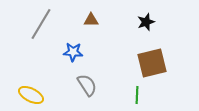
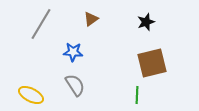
brown triangle: moved 1 px up; rotated 35 degrees counterclockwise
gray semicircle: moved 12 px left
